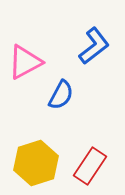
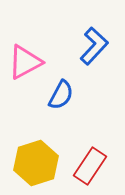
blue L-shape: rotated 9 degrees counterclockwise
